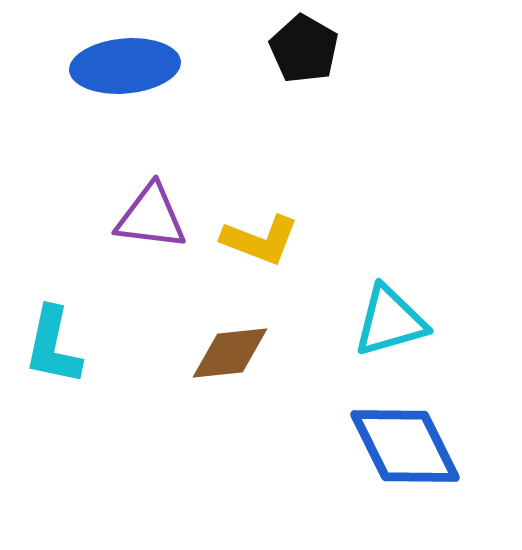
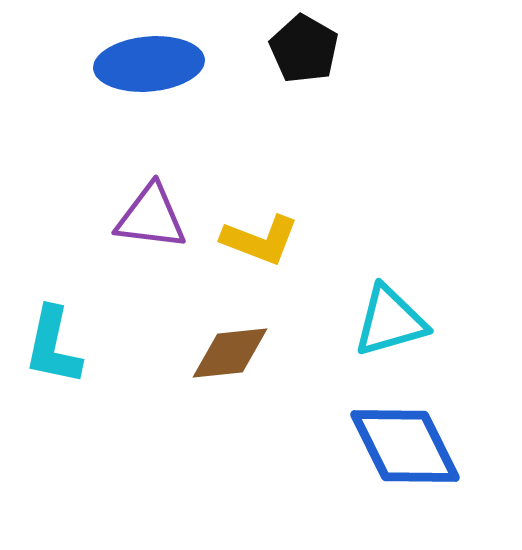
blue ellipse: moved 24 px right, 2 px up
